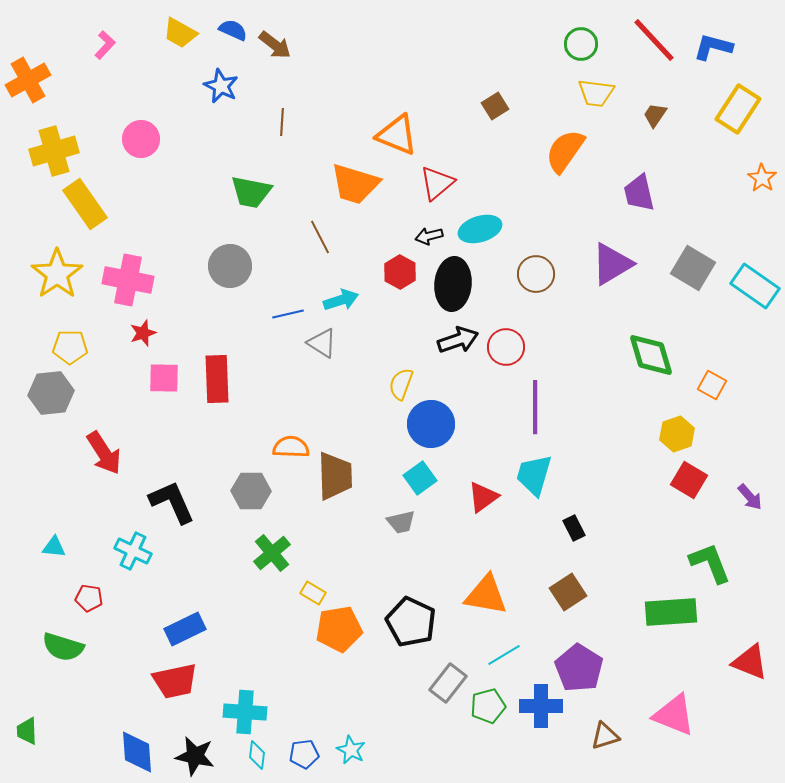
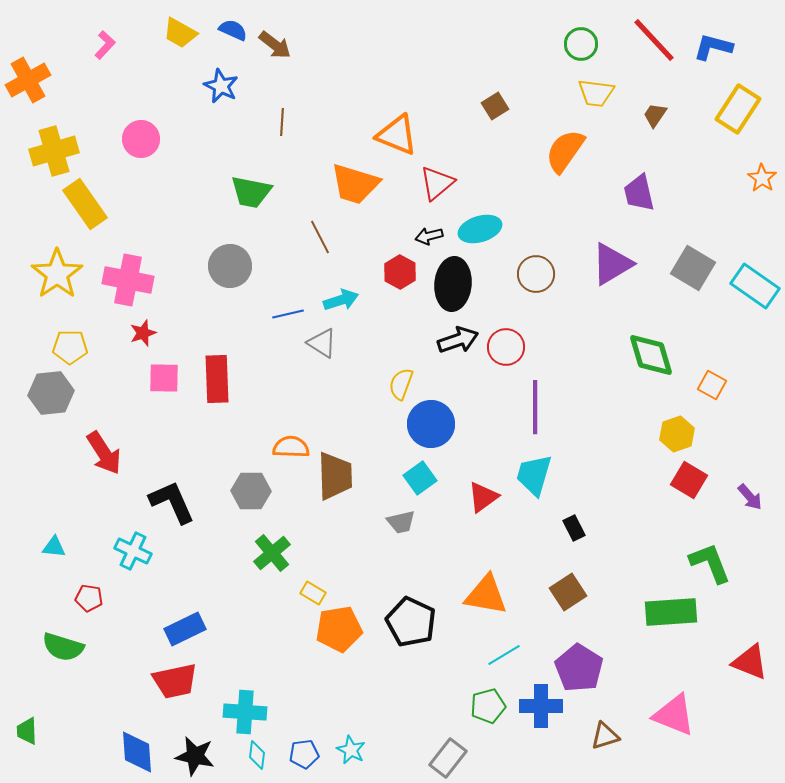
gray rectangle at (448, 683): moved 75 px down
